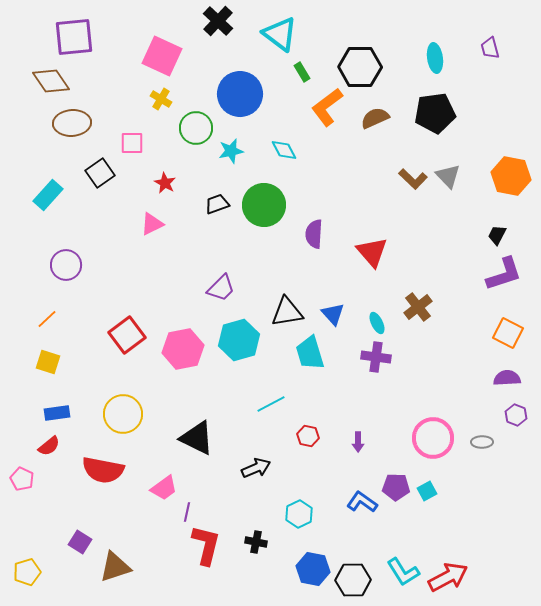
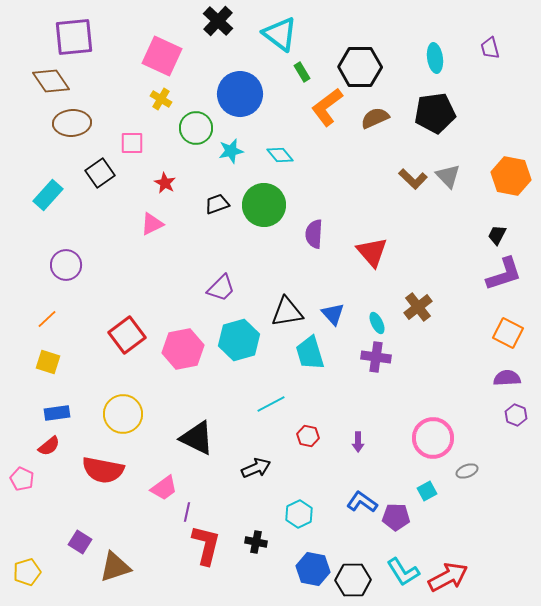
cyan diamond at (284, 150): moved 4 px left, 5 px down; rotated 12 degrees counterclockwise
gray ellipse at (482, 442): moved 15 px left, 29 px down; rotated 20 degrees counterclockwise
purple pentagon at (396, 487): moved 30 px down
